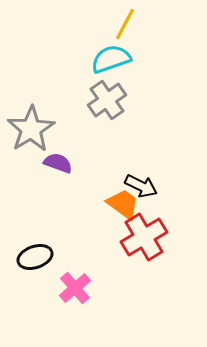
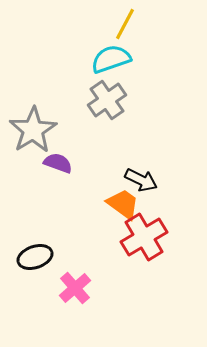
gray star: moved 2 px right, 1 px down
black arrow: moved 6 px up
